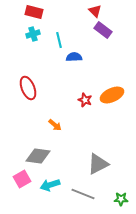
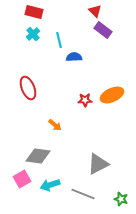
cyan cross: rotated 24 degrees counterclockwise
red star: rotated 24 degrees counterclockwise
green star: rotated 16 degrees clockwise
